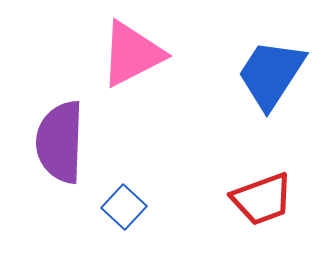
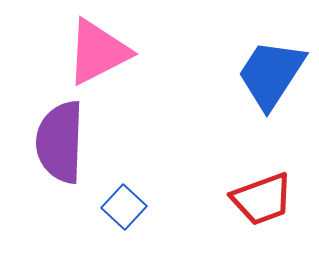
pink triangle: moved 34 px left, 2 px up
